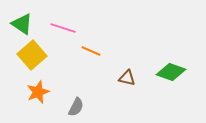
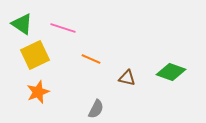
orange line: moved 8 px down
yellow square: moved 3 px right; rotated 16 degrees clockwise
gray semicircle: moved 20 px right, 2 px down
